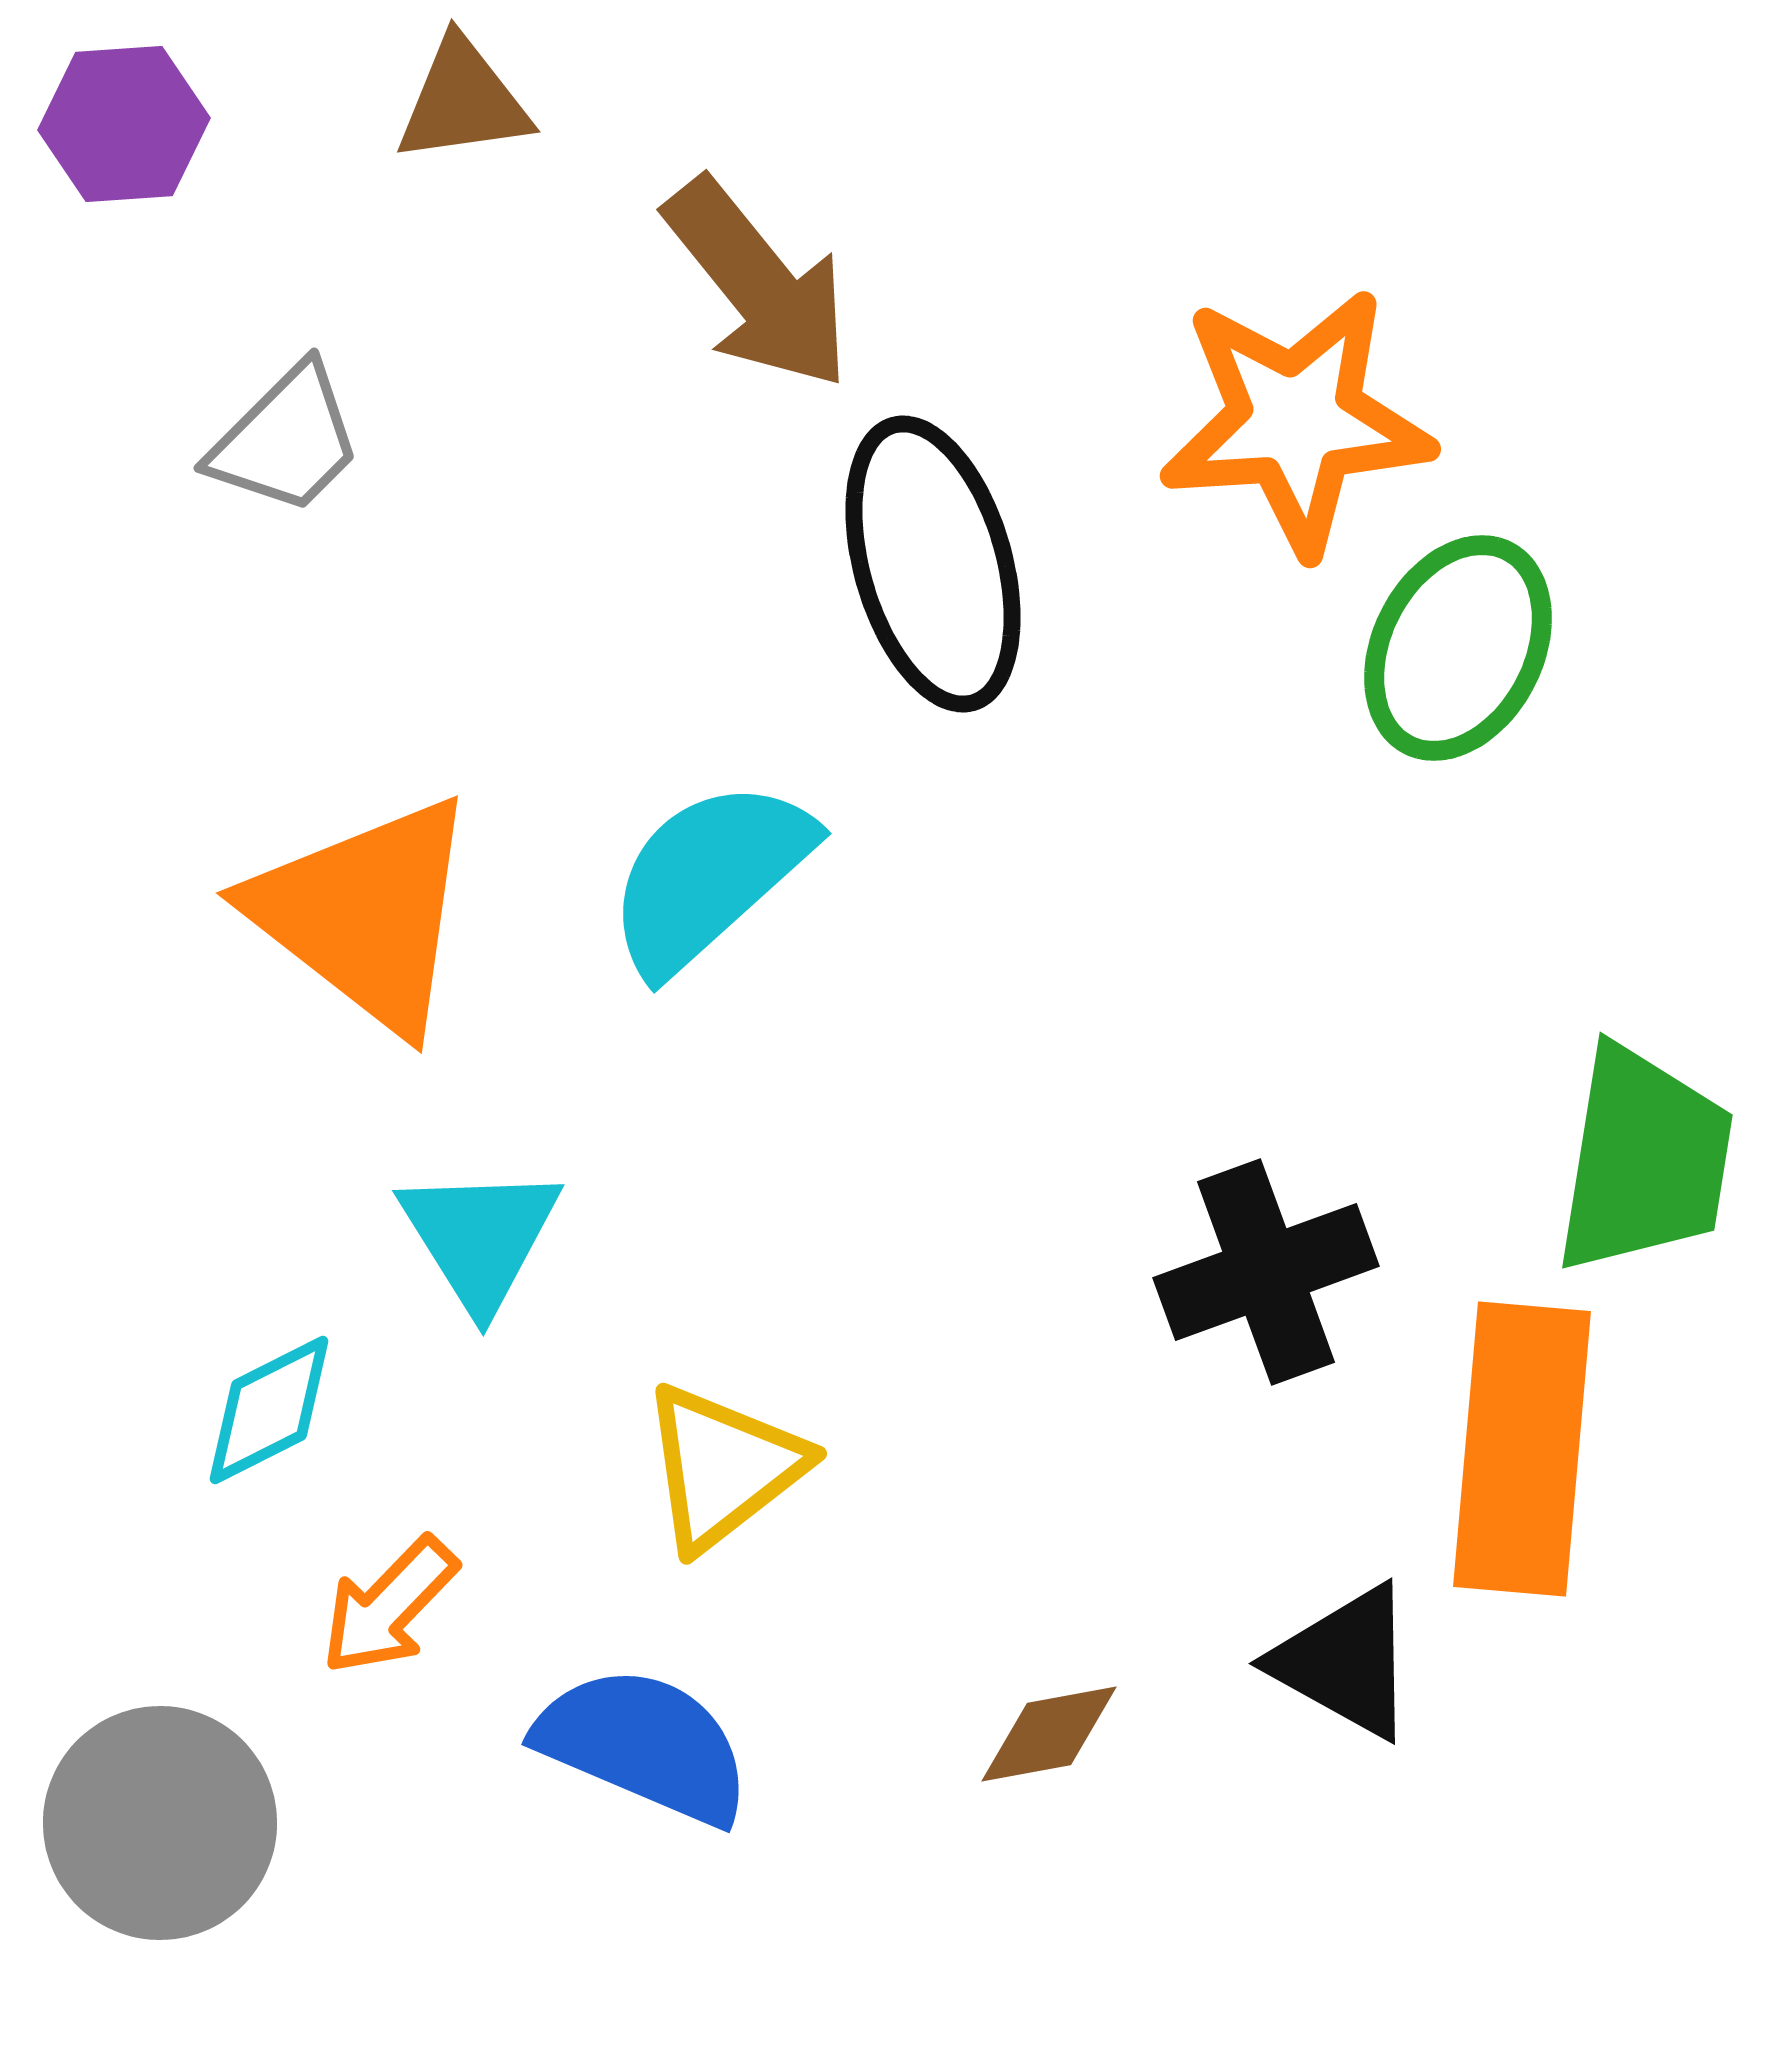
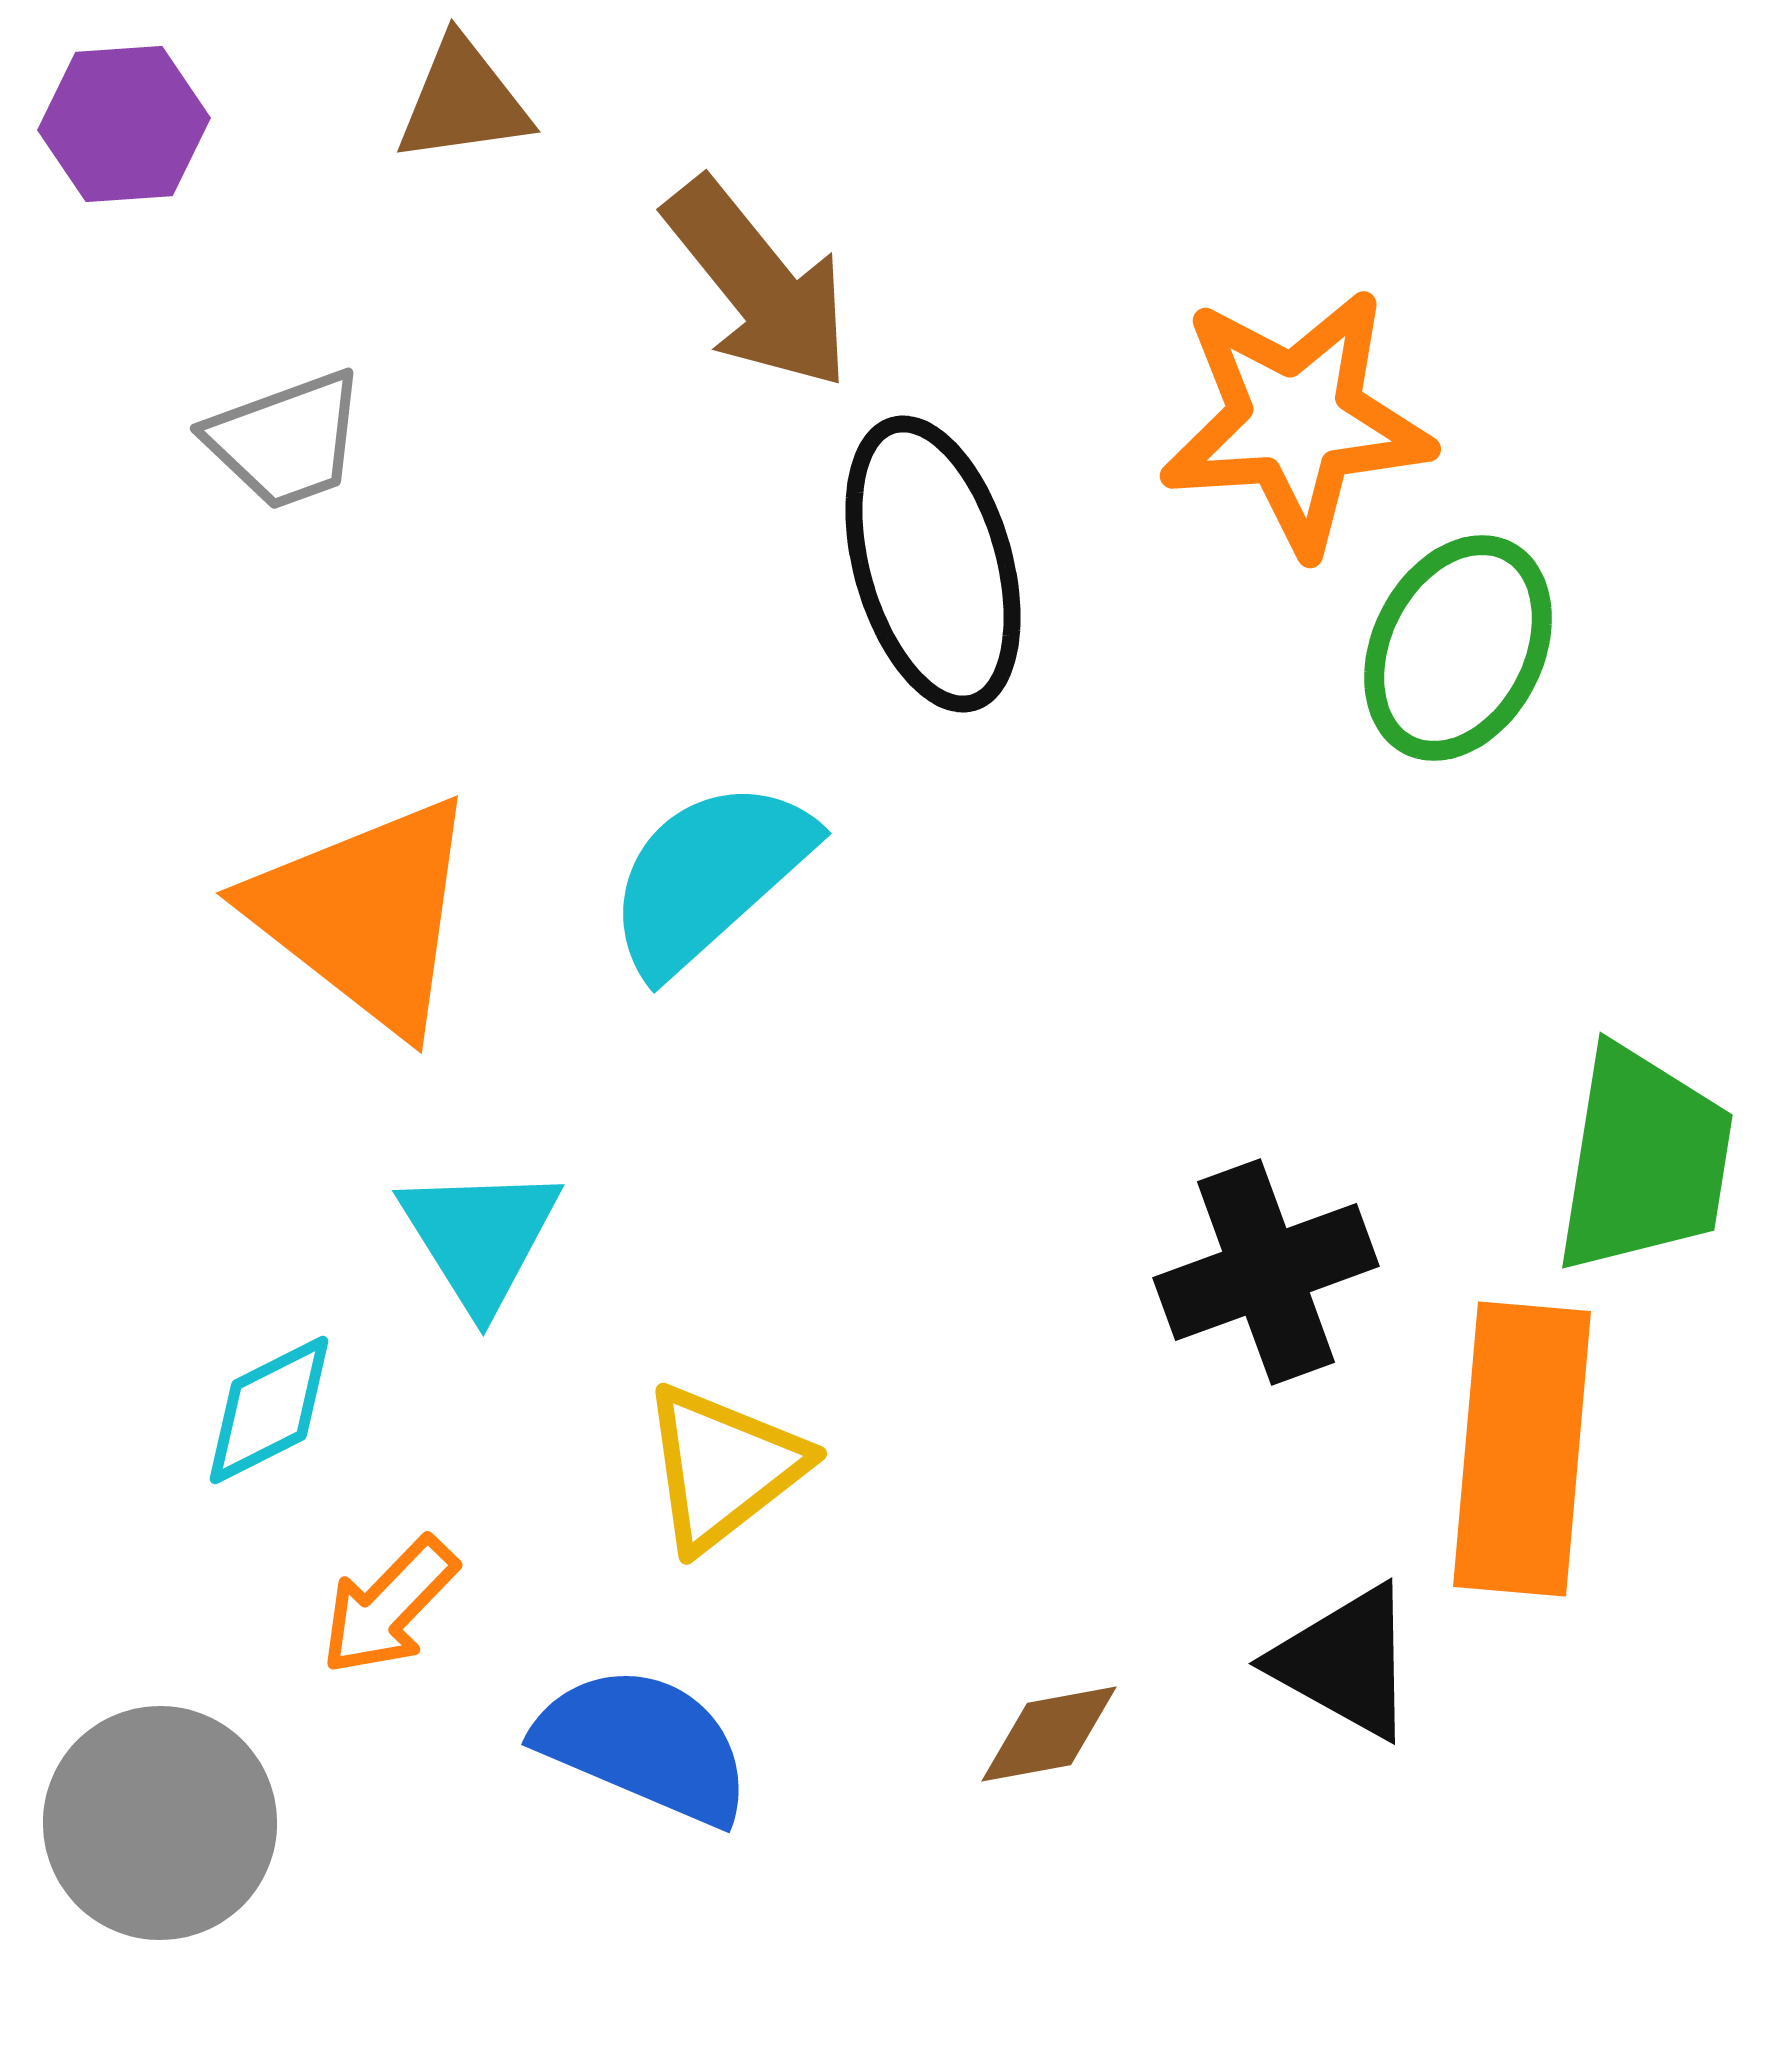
gray trapezoid: rotated 25 degrees clockwise
